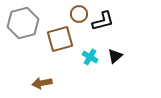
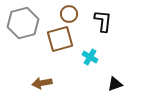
brown circle: moved 10 px left
black L-shape: rotated 70 degrees counterclockwise
black triangle: moved 28 px down; rotated 21 degrees clockwise
